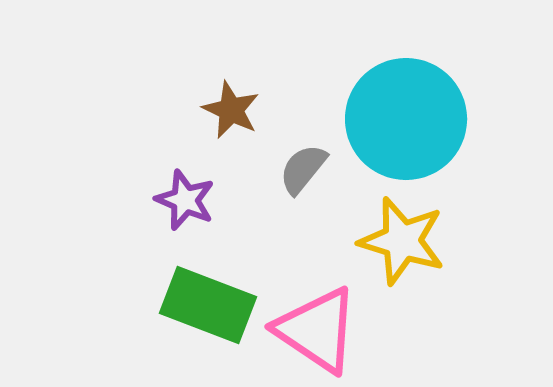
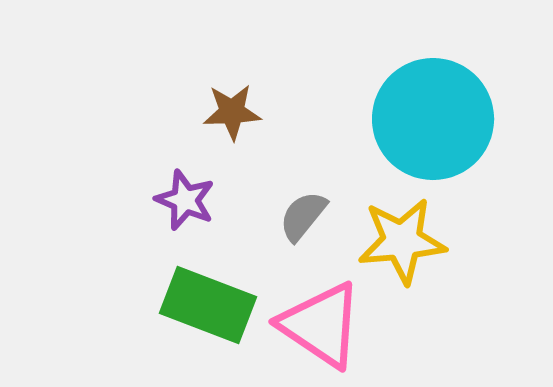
brown star: moved 1 px right, 2 px down; rotated 28 degrees counterclockwise
cyan circle: moved 27 px right
gray semicircle: moved 47 px down
yellow star: rotated 22 degrees counterclockwise
pink triangle: moved 4 px right, 5 px up
